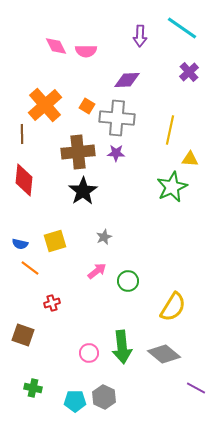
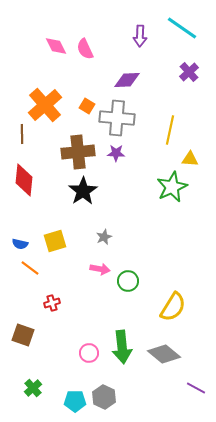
pink semicircle: moved 1 px left, 2 px up; rotated 65 degrees clockwise
pink arrow: moved 3 px right, 2 px up; rotated 48 degrees clockwise
green cross: rotated 36 degrees clockwise
